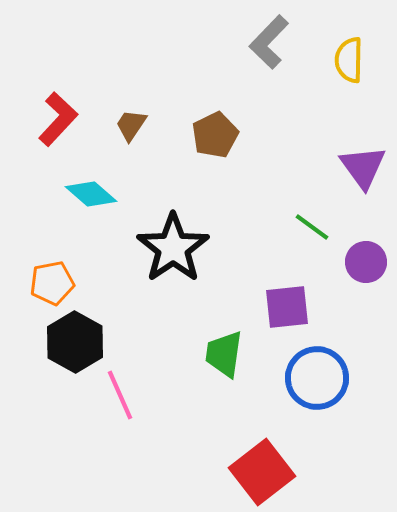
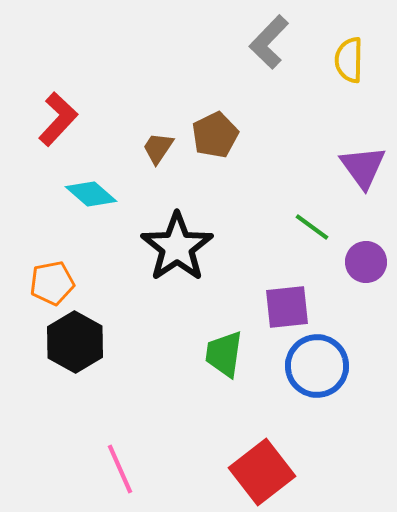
brown trapezoid: moved 27 px right, 23 px down
black star: moved 4 px right, 1 px up
blue circle: moved 12 px up
pink line: moved 74 px down
